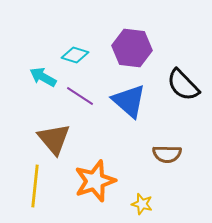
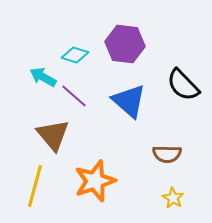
purple hexagon: moved 7 px left, 4 px up
purple line: moved 6 px left; rotated 8 degrees clockwise
brown triangle: moved 1 px left, 4 px up
yellow line: rotated 9 degrees clockwise
yellow star: moved 31 px right, 6 px up; rotated 15 degrees clockwise
